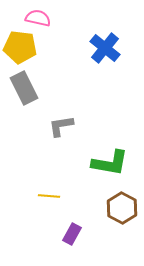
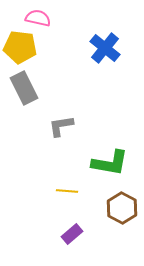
yellow line: moved 18 px right, 5 px up
purple rectangle: rotated 20 degrees clockwise
